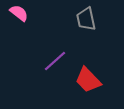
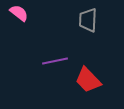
gray trapezoid: moved 2 px right, 1 px down; rotated 15 degrees clockwise
purple line: rotated 30 degrees clockwise
